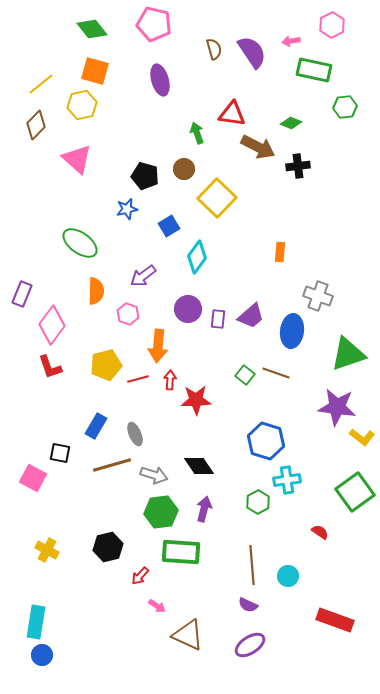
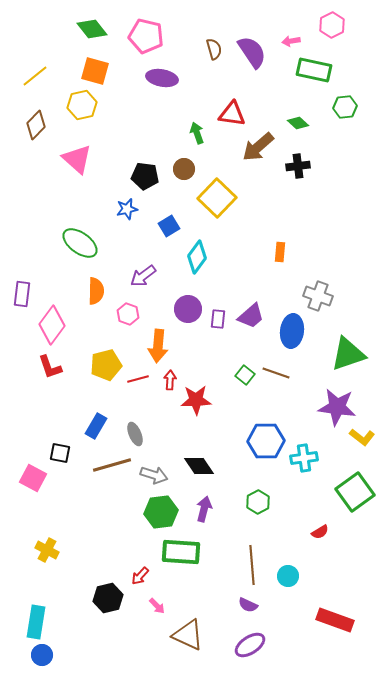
pink pentagon at (154, 24): moved 8 px left, 12 px down
purple ellipse at (160, 80): moved 2 px right, 2 px up; rotated 64 degrees counterclockwise
yellow line at (41, 84): moved 6 px left, 8 px up
green diamond at (291, 123): moved 7 px right; rotated 20 degrees clockwise
brown arrow at (258, 147): rotated 112 degrees clockwise
black pentagon at (145, 176): rotated 8 degrees counterclockwise
purple rectangle at (22, 294): rotated 15 degrees counterclockwise
blue hexagon at (266, 441): rotated 18 degrees counterclockwise
cyan cross at (287, 480): moved 17 px right, 22 px up
red semicircle at (320, 532): rotated 114 degrees clockwise
black hexagon at (108, 547): moved 51 px down
pink arrow at (157, 606): rotated 12 degrees clockwise
